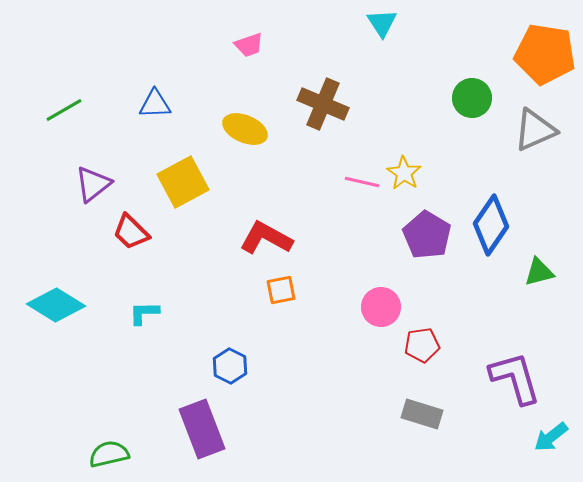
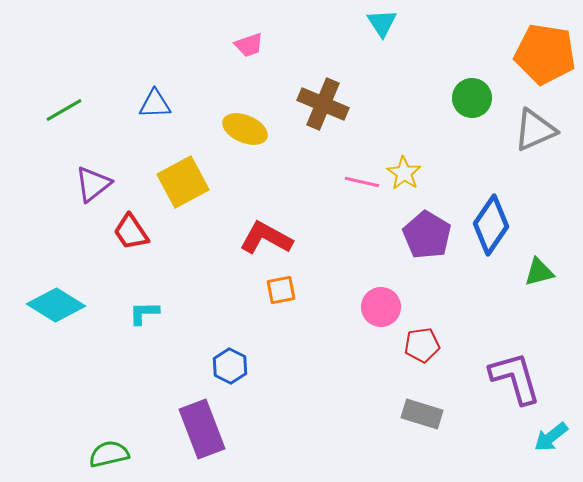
red trapezoid: rotated 12 degrees clockwise
